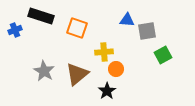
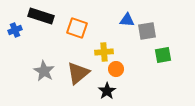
green square: rotated 18 degrees clockwise
brown triangle: moved 1 px right, 1 px up
